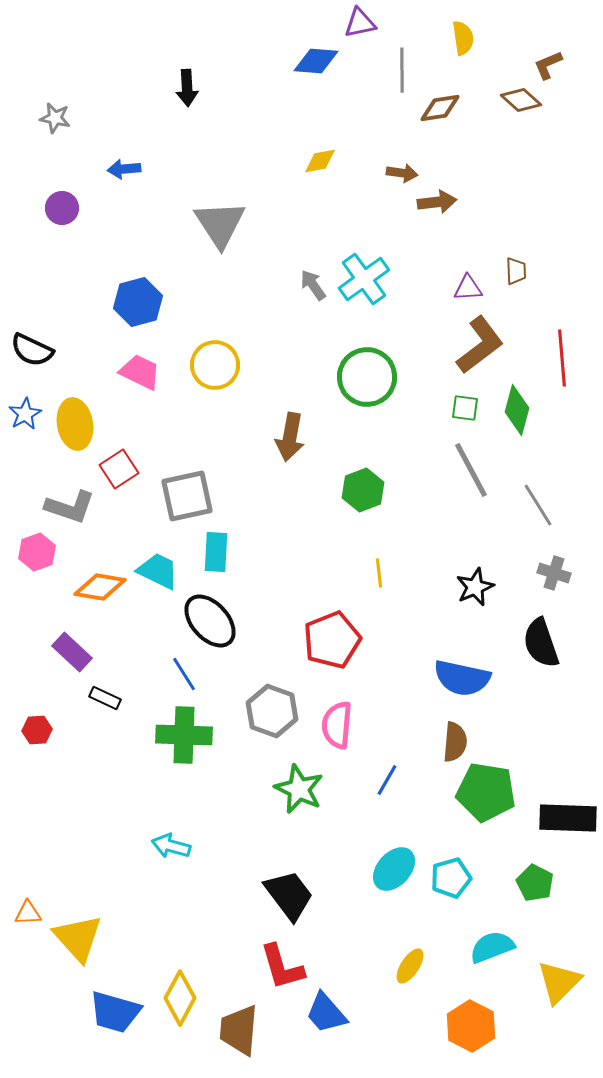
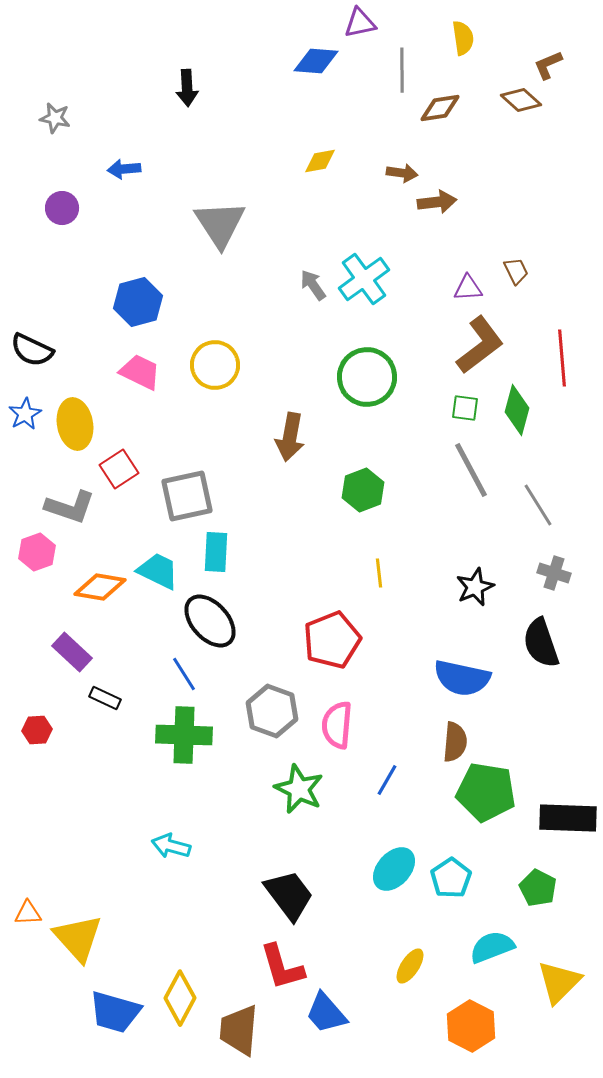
brown trapezoid at (516, 271): rotated 24 degrees counterclockwise
cyan pentagon at (451, 878): rotated 18 degrees counterclockwise
green pentagon at (535, 883): moved 3 px right, 5 px down
